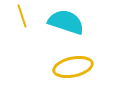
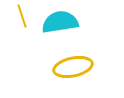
cyan semicircle: moved 6 px left; rotated 27 degrees counterclockwise
